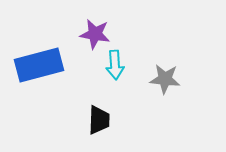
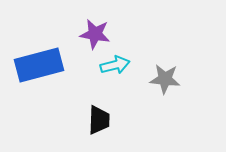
cyan arrow: rotated 100 degrees counterclockwise
